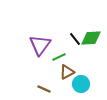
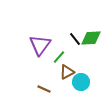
green line: rotated 24 degrees counterclockwise
cyan circle: moved 2 px up
